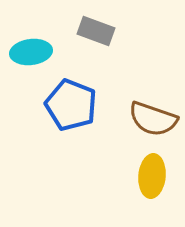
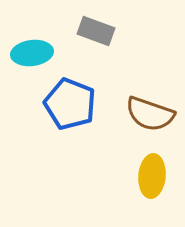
cyan ellipse: moved 1 px right, 1 px down
blue pentagon: moved 1 px left, 1 px up
brown semicircle: moved 3 px left, 5 px up
